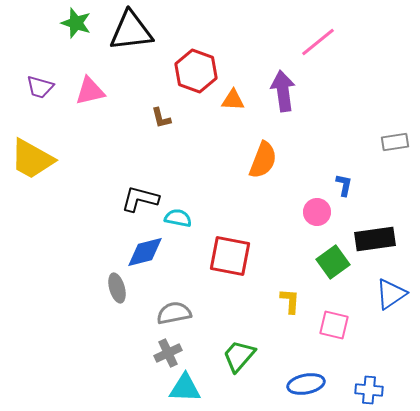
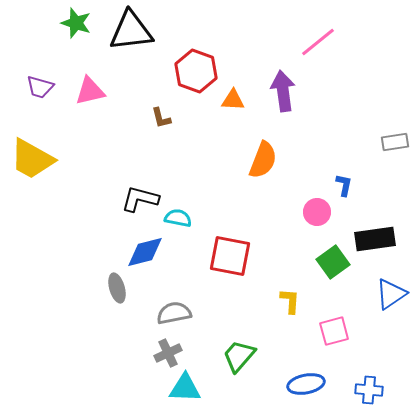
pink square: moved 6 px down; rotated 28 degrees counterclockwise
